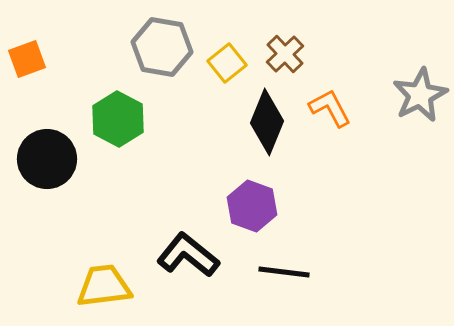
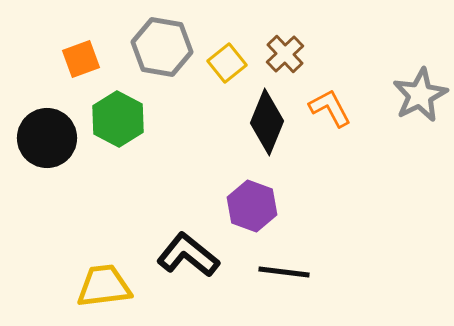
orange square: moved 54 px right
black circle: moved 21 px up
